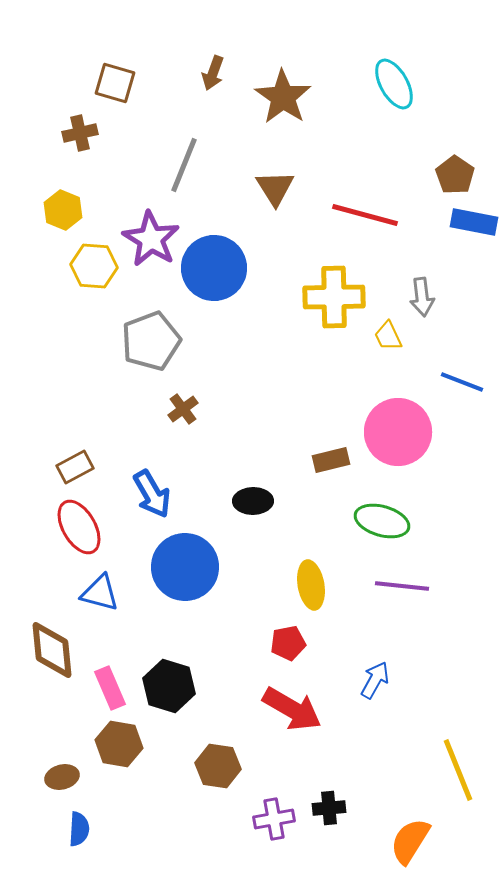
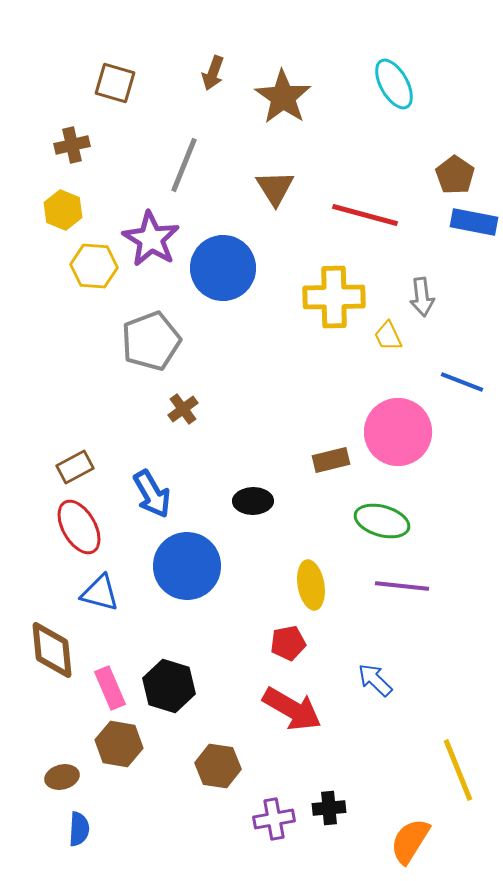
brown cross at (80, 133): moved 8 px left, 12 px down
blue circle at (214, 268): moved 9 px right
blue circle at (185, 567): moved 2 px right, 1 px up
blue arrow at (375, 680): rotated 75 degrees counterclockwise
